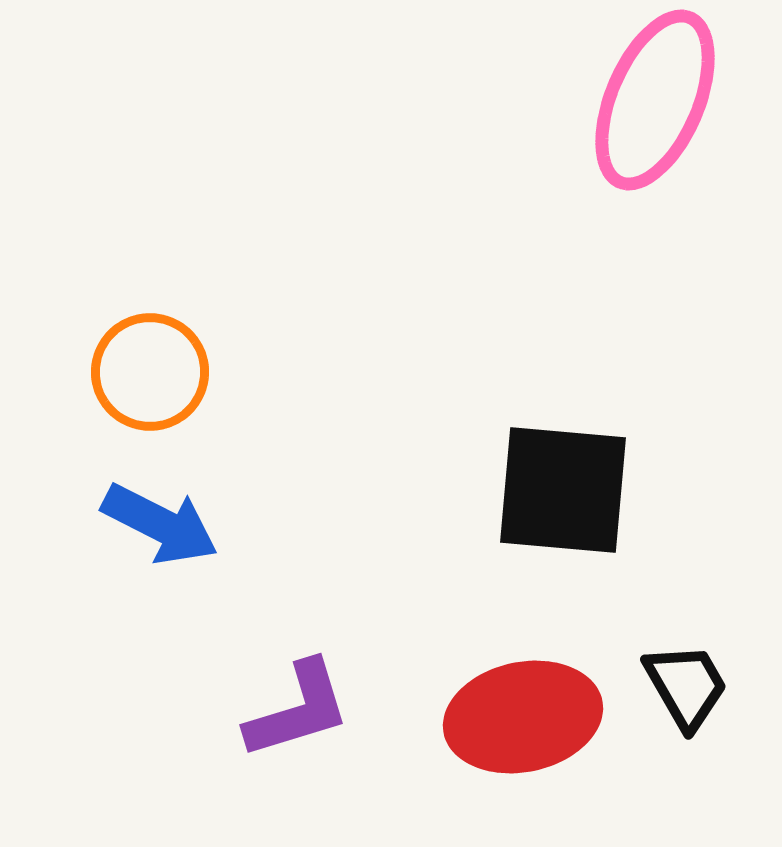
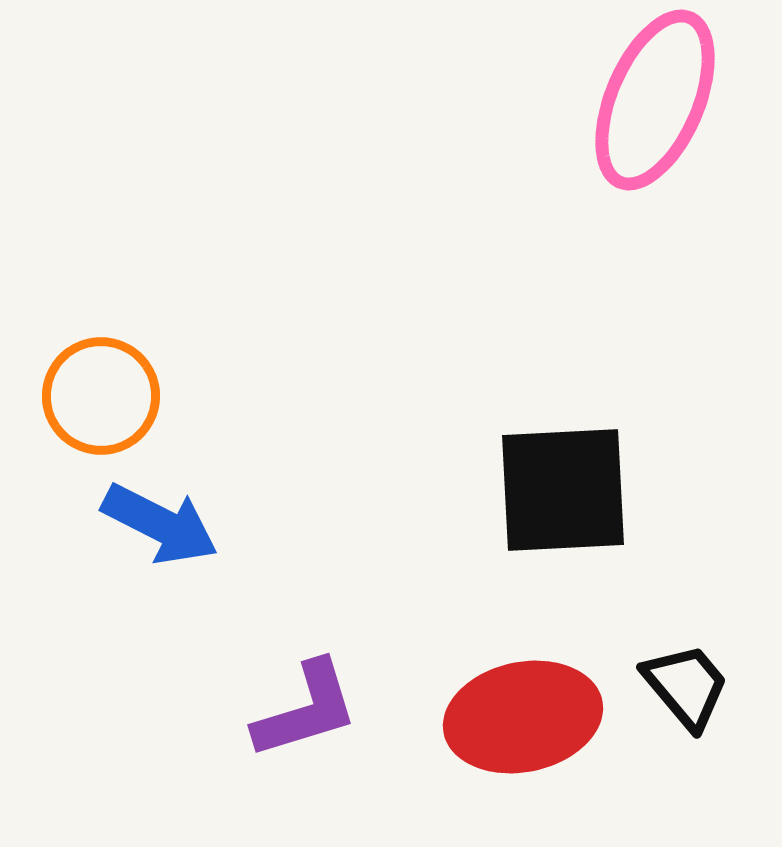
orange circle: moved 49 px left, 24 px down
black square: rotated 8 degrees counterclockwise
black trapezoid: rotated 10 degrees counterclockwise
purple L-shape: moved 8 px right
